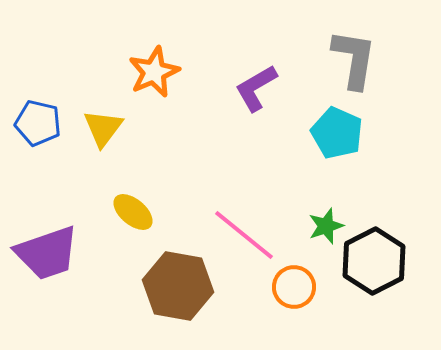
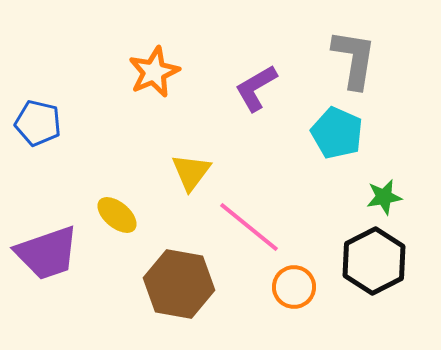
yellow triangle: moved 88 px right, 44 px down
yellow ellipse: moved 16 px left, 3 px down
green star: moved 58 px right, 29 px up; rotated 9 degrees clockwise
pink line: moved 5 px right, 8 px up
brown hexagon: moved 1 px right, 2 px up
